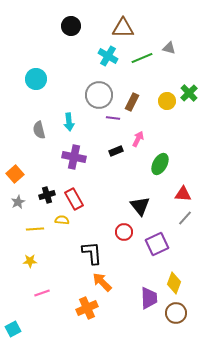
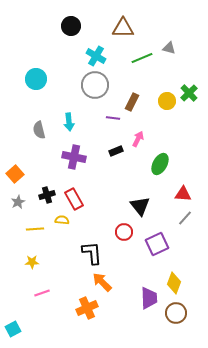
cyan cross: moved 12 px left
gray circle: moved 4 px left, 10 px up
yellow star: moved 2 px right, 1 px down
